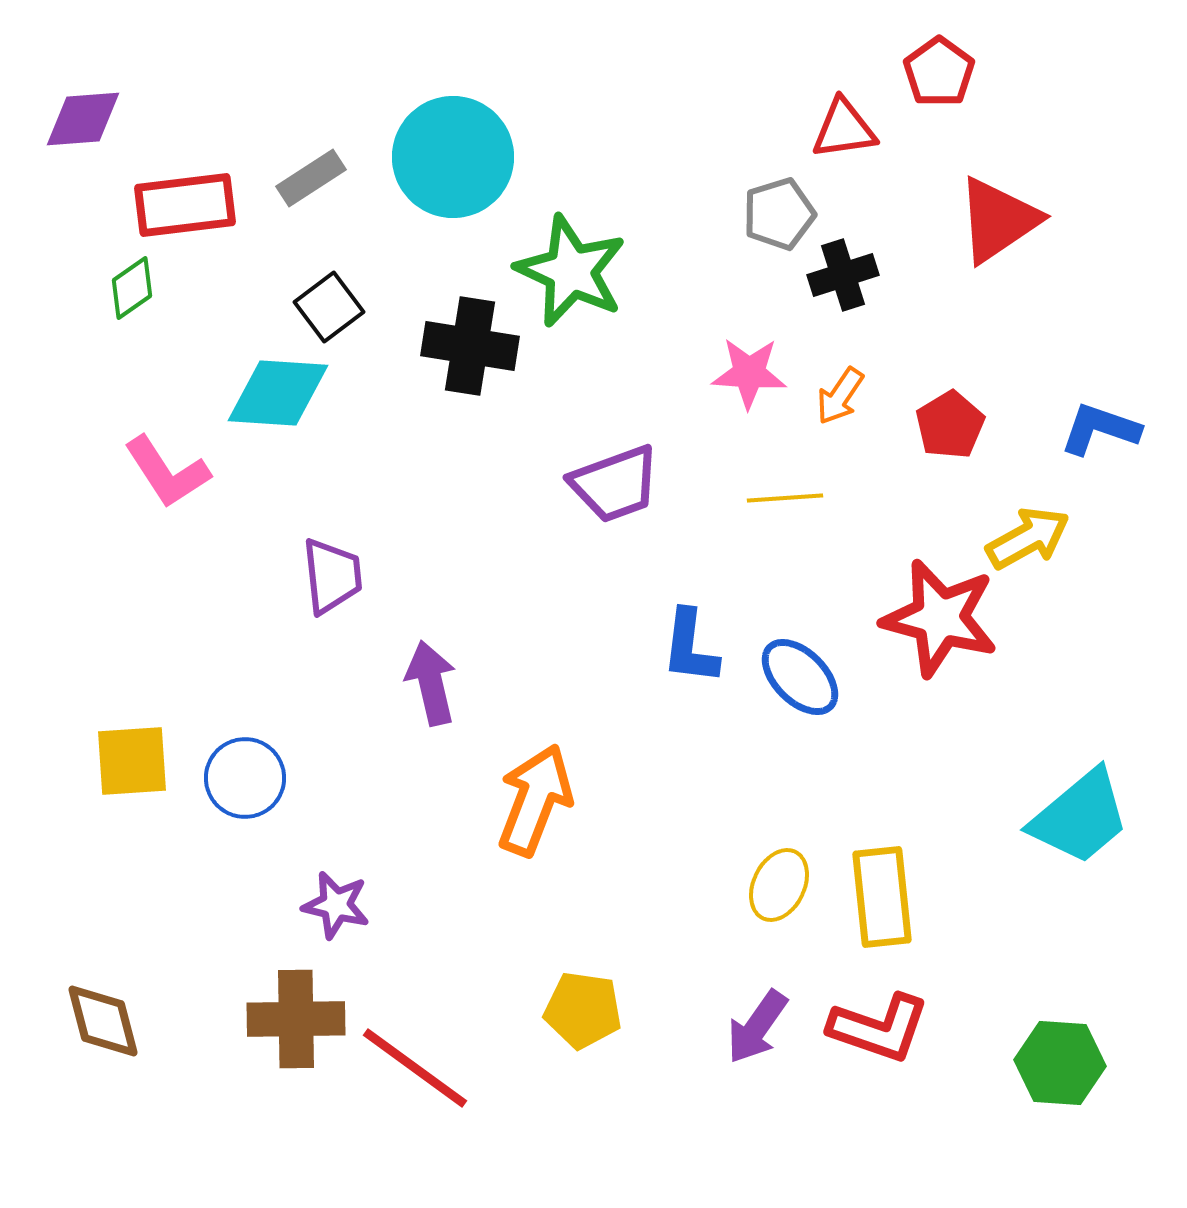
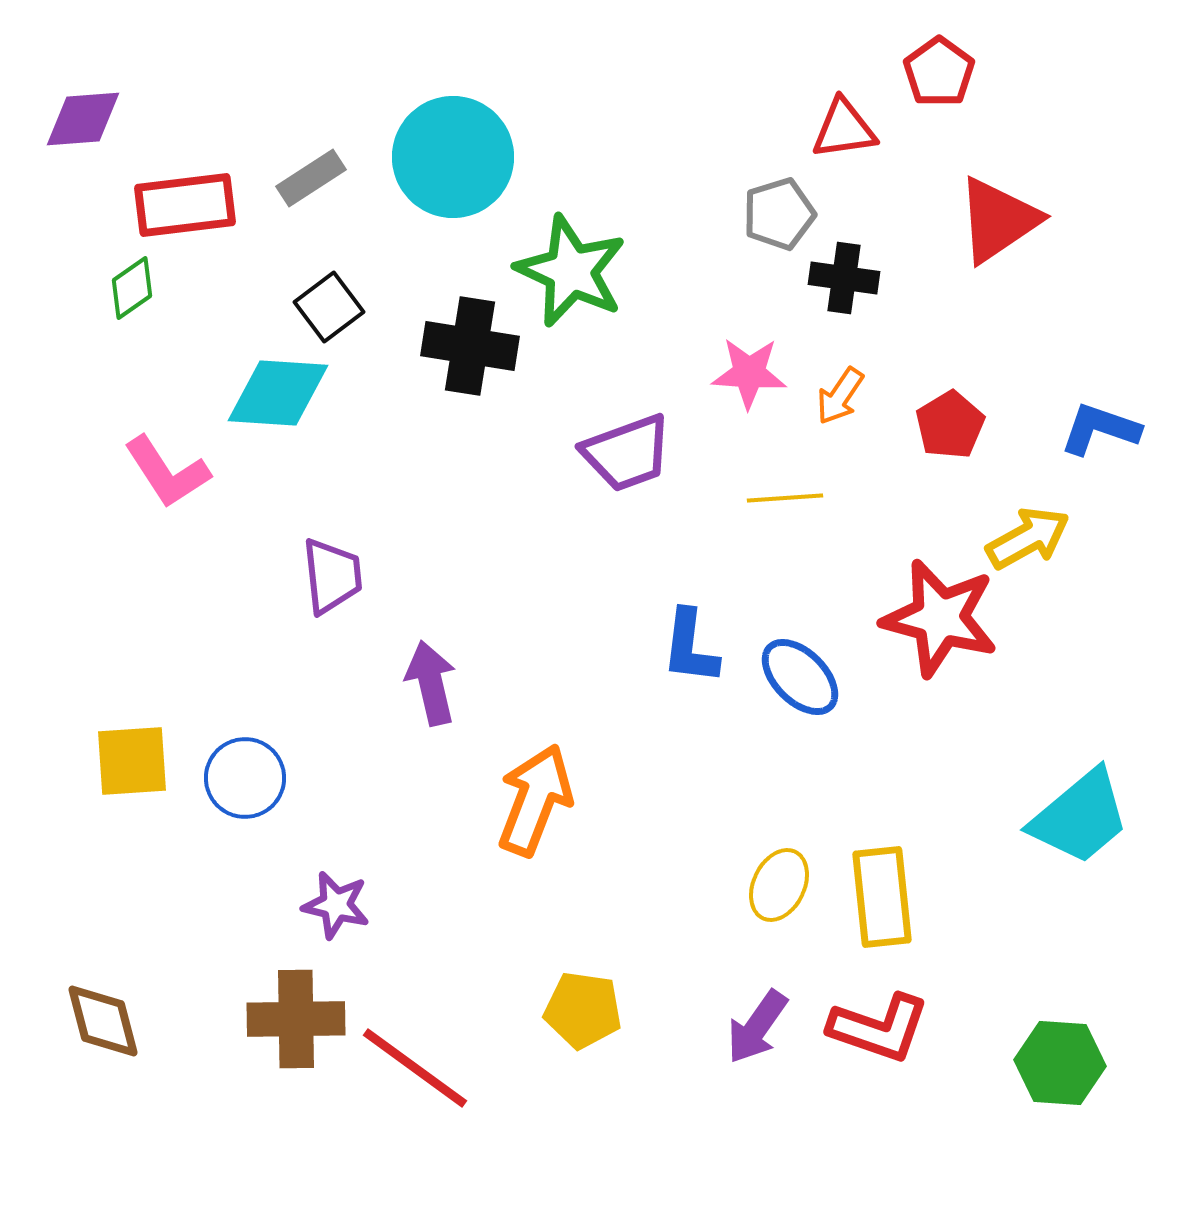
black cross at (843, 275): moved 1 px right, 3 px down; rotated 26 degrees clockwise
purple trapezoid at (615, 484): moved 12 px right, 31 px up
